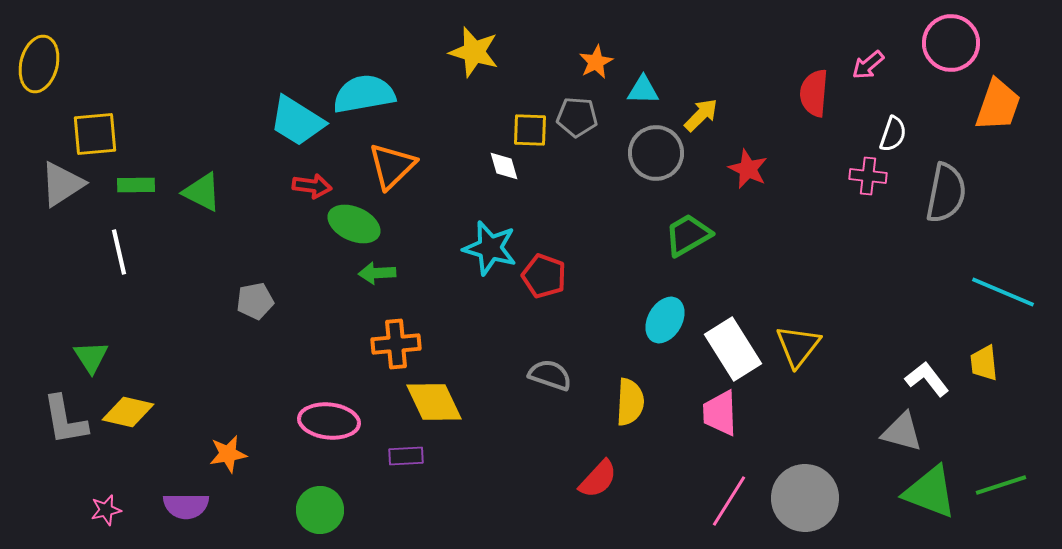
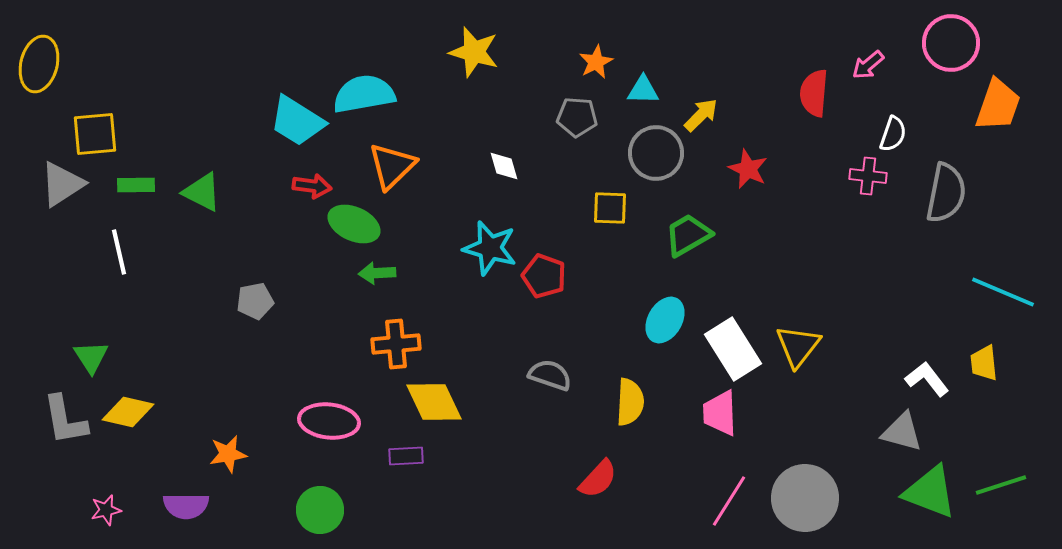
yellow square at (530, 130): moved 80 px right, 78 px down
